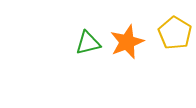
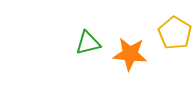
orange star: moved 3 px right, 12 px down; rotated 28 degrees clockwise
